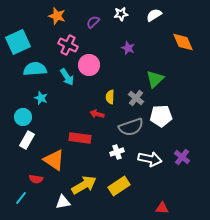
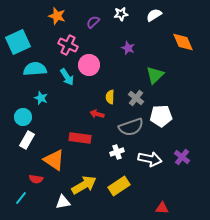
green triangle: moved 4 px up
